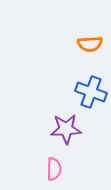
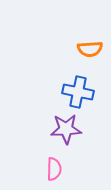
orange semicircle: moved 5 px down
blue cross: moved 13 px left; rotated 8 degrees counterclockwise
